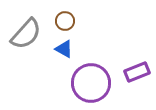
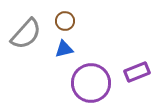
blue triangle: rotated 42 degrees counterclockwise
